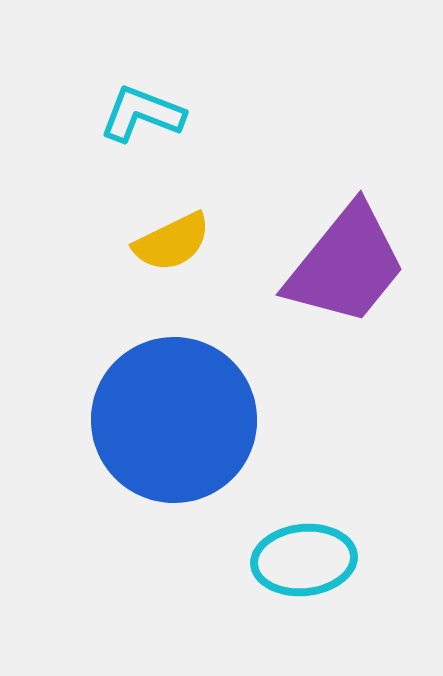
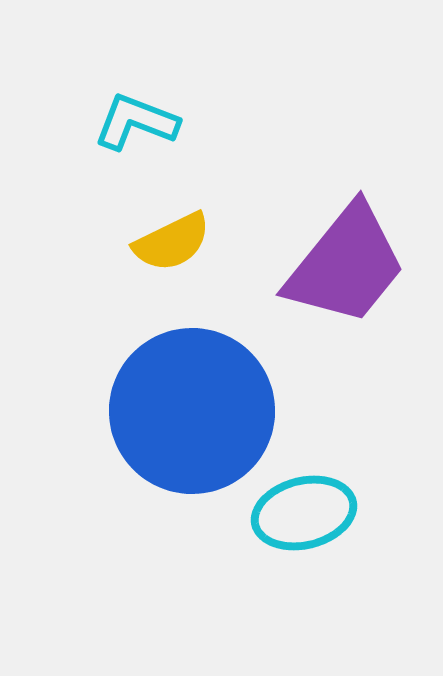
cyan L-shape: moved 6 px left, 8 px down
blue circle: moved 18 px right, 9 px up
cyan ellipse: moved 47 px up; rotated 8 degrees counterclockwise
